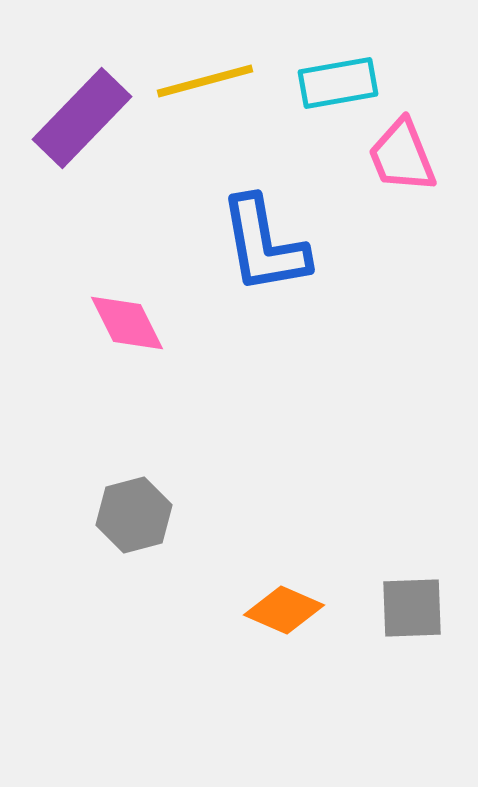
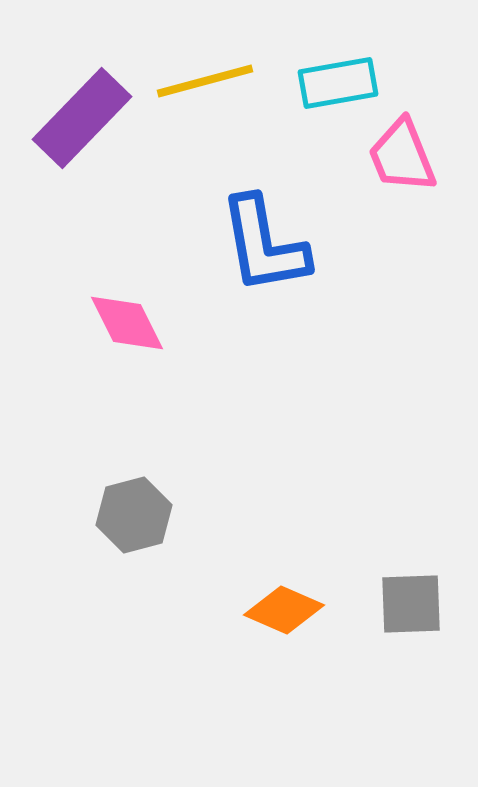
gray square: moved 1 px left, 4 px up
